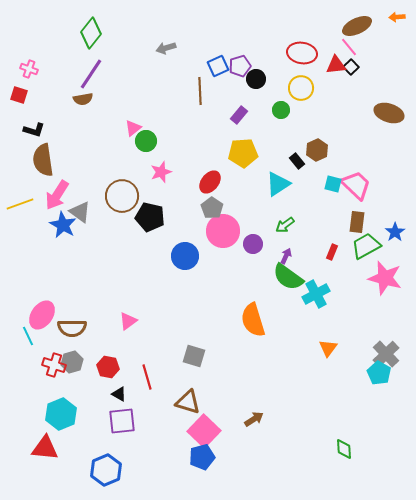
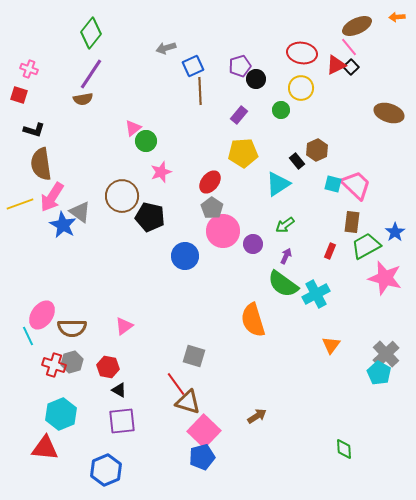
red triangle at (336, 65): rotated 20 degrees counterclockwise
blue square at (218, 66): moved 25 px left
brown semicircle at (43, 160): moved 2 px left, 4 px down
pink arrow at (57, 195): moved 5 px left, 2 px down
brown rectangle at (357, 222): moved 5 px left
red rectangle at (332, 252): moved 2 px left, 1 px up
green semicircle at (288, 277): moved 5 px left, 7 px down
pink triangle at (128, 321): moved 4 px left, 5 px down
orange triangle at (328, 348): moved 3 px right, 3 px up
red line at (147, 377): moved 29 px right, 7 px down; rotated 20 degrees counterclockwise
black triangle at (119, 394): moved 4 px up
brown arrow at (254, 419): moved 3 px right, 3 px up
